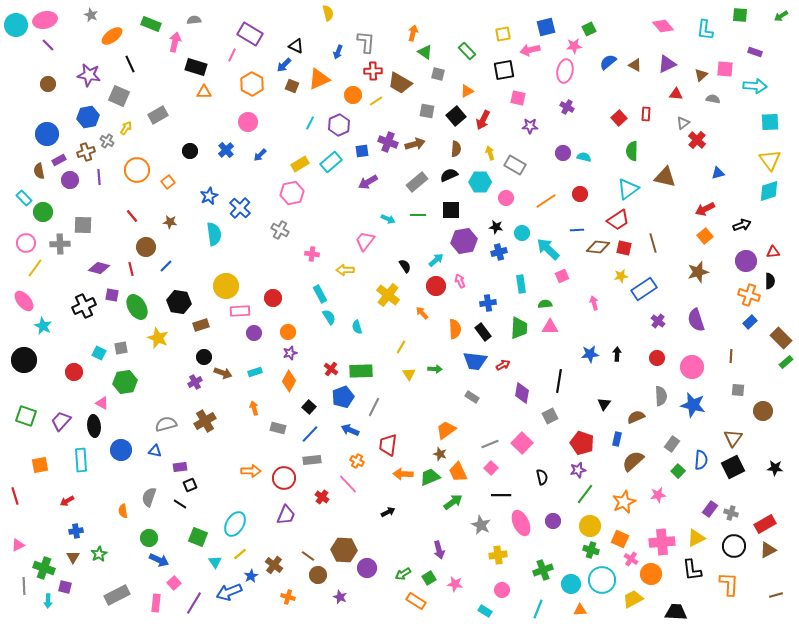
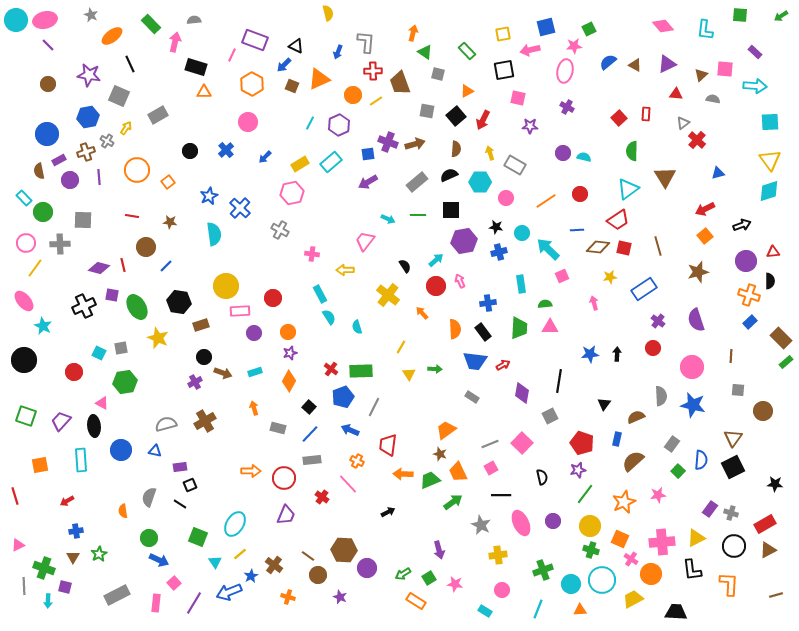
green rectangle at (151, 24): rotated 24 degrees clockwise
cyan circle at (16, 25): moved 5 px up
purple rectangle at (250, 34): moved 5 px right, 6 px down; rotated 10 degrees counterclockwise
purple rectangle at (755, 52): rotated 24 degrees clockwise
brown trapezoid at (400, 83): rotated 40 degrees clockwise
blue square at (362, 151): moved 6 px right, 3 px down
blue arrow at (260, 155): moved 5 px right, 2 px down
brown triangle at (665, 177): rotated 45 degrees clockwise
red line at (132, 216): rotated 40 degrees counterclockwise
gray square at (83, 225): moved 5 px up
brown line at (653, 243): moved 5 px right, 3 px down
red line at (131, 269): moved 8 px left, 4 px up
yellow star at (621, 276): moved 11 px left, 1 px down
red circle at (657, 358): moved 4 px left, 10 px up
pink square at (491, 468): rotated 16 degrees clockwise
black star at (775, 468): moved 16 px down
green trapezoid at (430, 477): moved 3 px down
